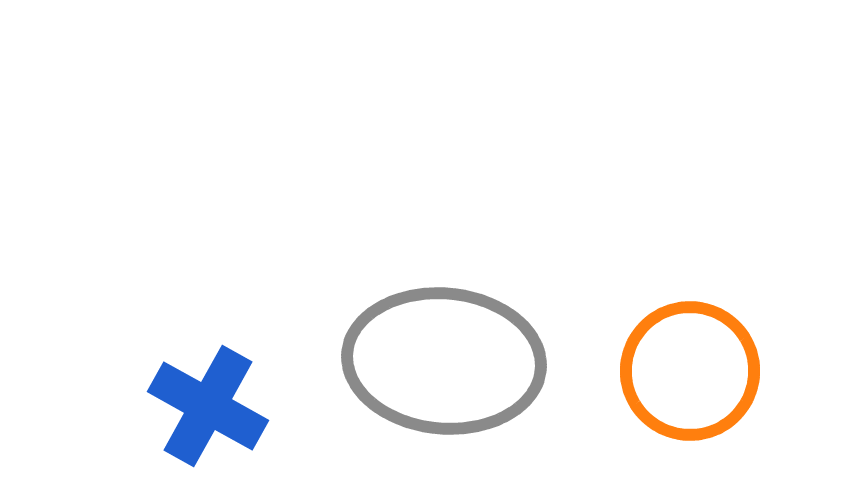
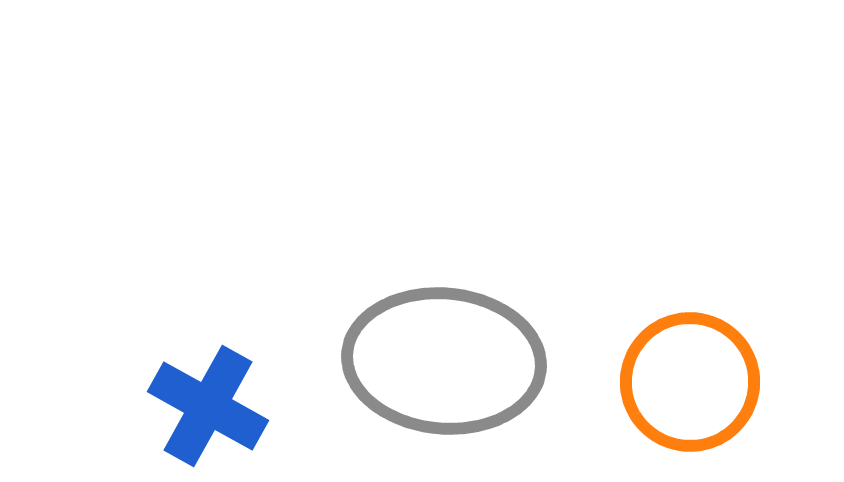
orange circle: moved 11 px down
